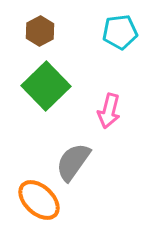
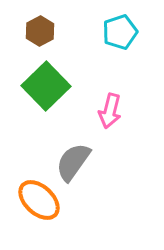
cyan pentagon: rotated 12 degrees counterclockwise
pink arrow: moved 1 px right
